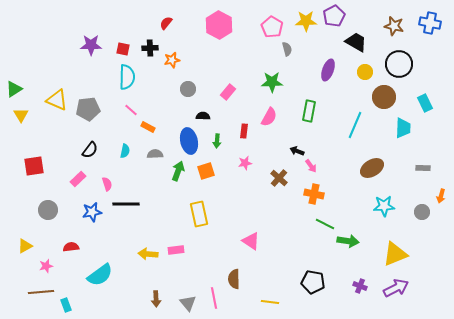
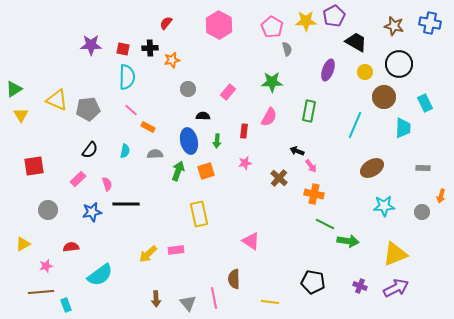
yellow triangle at (25, 246): moved 2 px left, 2 px up
yellow arrow at (148, 254): rotated 48 degrees counterclockwise
